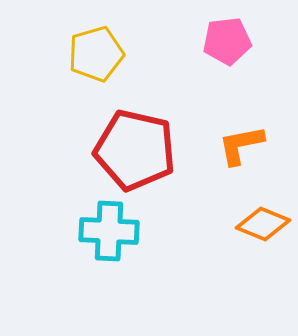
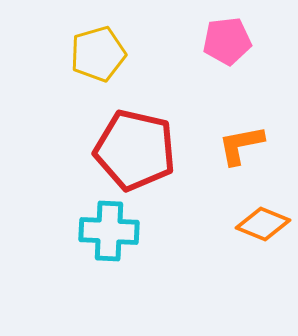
yellow pentagon: moved 2 px right
